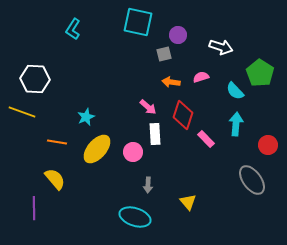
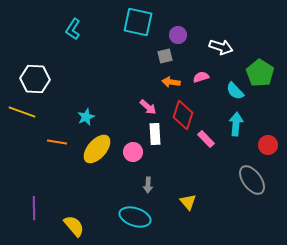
gray square: moved 1 px right, 2 px down
yellow semicircle: moved 19 px right, 47 px down
